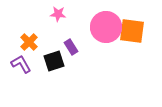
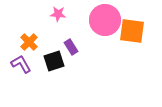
pink circle: moved 1 px left, 7 px up
